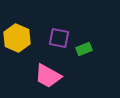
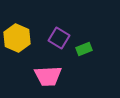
purple square: rotated 20 degrees clockwise
pink trapezoid: rotated 32 degrees counterclockwise
